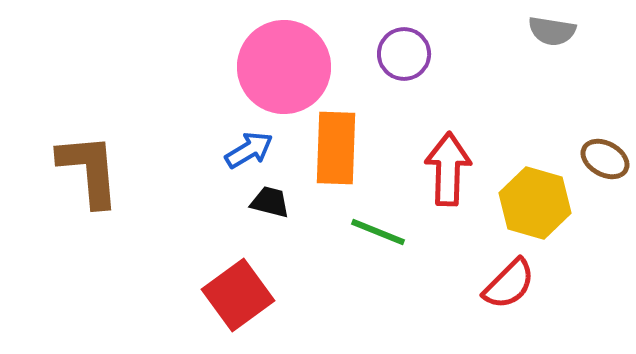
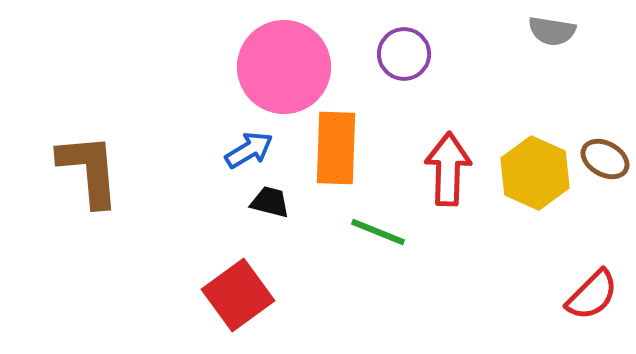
yellow hexagon: moved 30 px up; rotated 8 degrees clockwise
red semicircle: moved 83 px right, 11 px down
